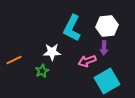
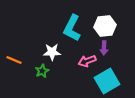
white hexagon: moved 2 px left
orange line: rotated 49 degrees clockwise
